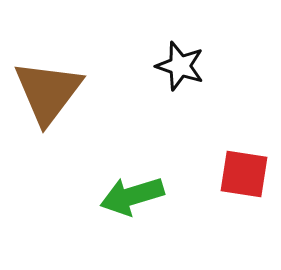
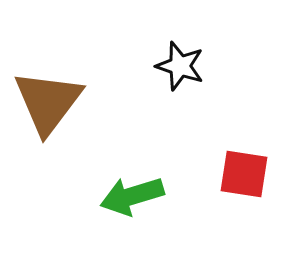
brown triangle: moved 10 px down
